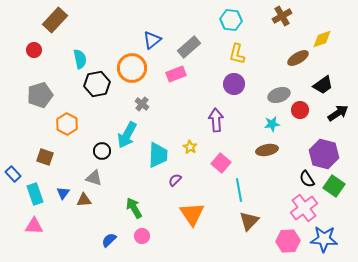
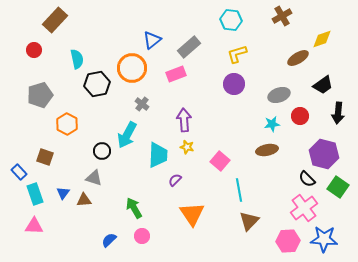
yellow L-shape at (237, 54): rotated 60 degrees clockwise
cyan semicircle at (80, 59): moved 3 px left
red circle at (300, 110): moved 6 px down
black arrow at (338, 113): rotated 130 degrees clockwise
purple arrow at (216, 120): moved 32 px left
yellow star at (190, 147): moved 3 px left; rotated 16 degrees counterclockwise
pink square at (221, 163): moved 1 px left, 2 px up
blue rectangle at (13, 174): moved 6 px right, 2 px up
black semicircle at (307, 179): rotated 12 degrees counterclockwise
green square at (334, 186): moved 4 px right, 1 px down
